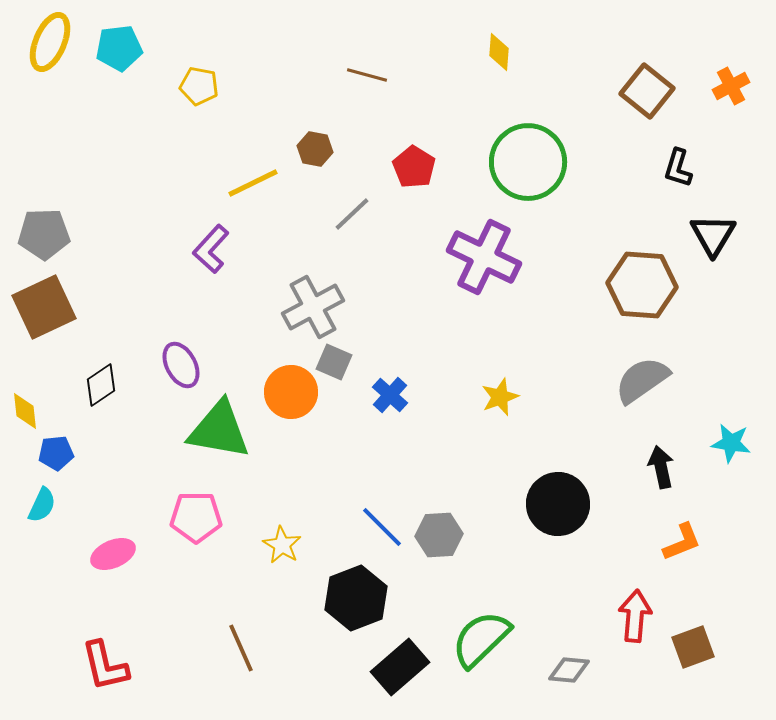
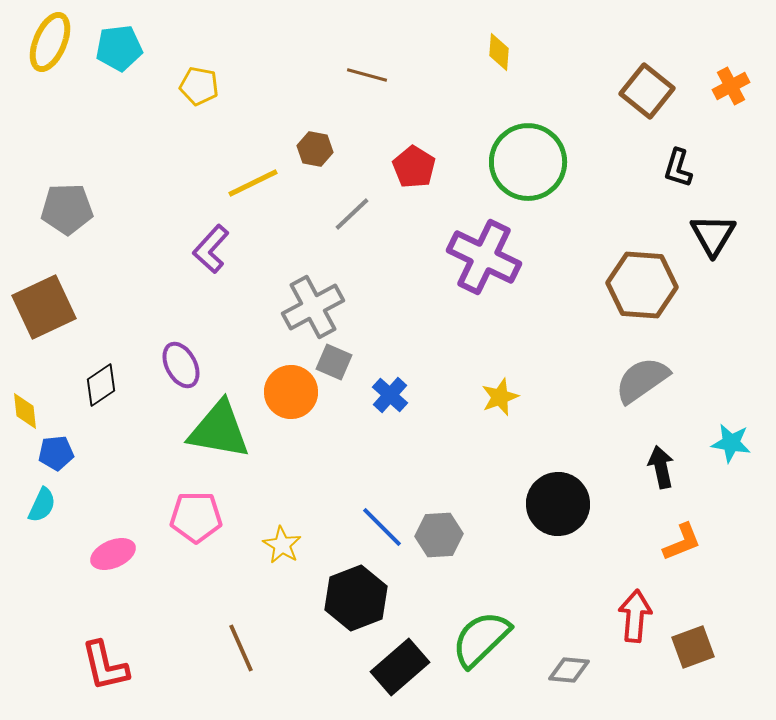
gray pentagon at (44, 234): moved 23 px right, 25 px up
